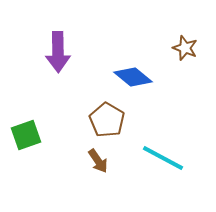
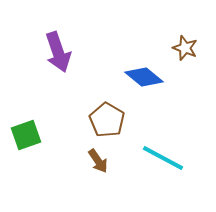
purple arrow: rotated 18 degrees counterclockwise
blue diamond: moved 11 px right
